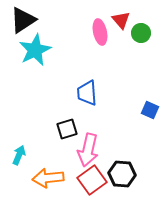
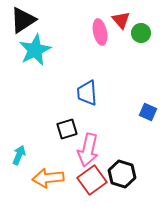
blue square: moved 2 px left, 2 px down
black hexagon: rotated 12 degrees clockwise
